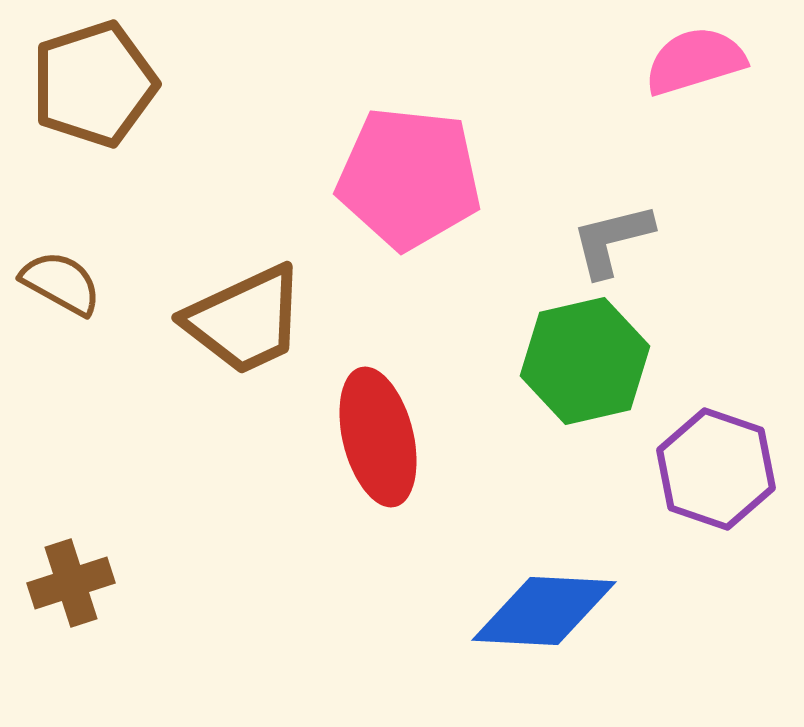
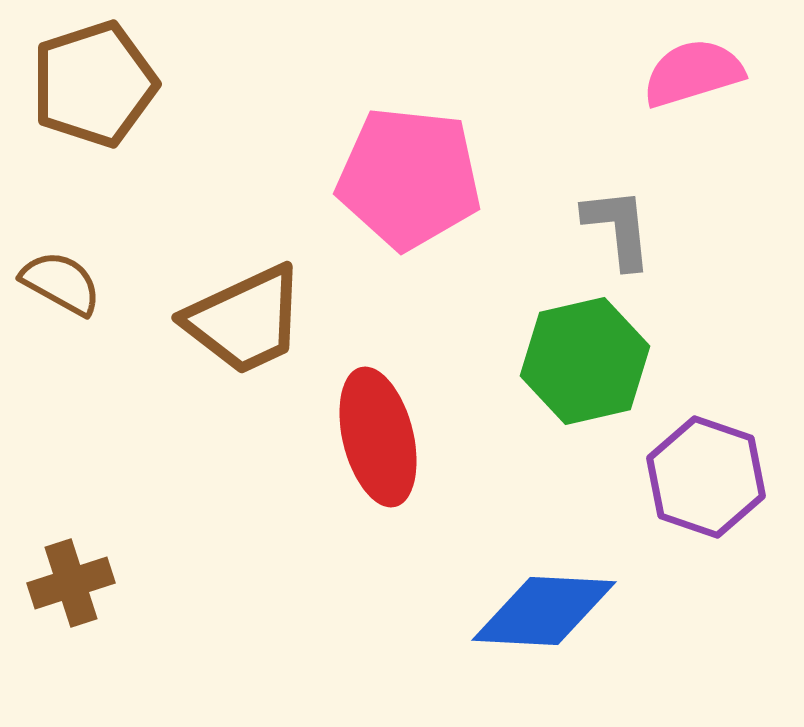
pink semicircle: moved 2 px left, 12 px down
gray L-shape: moved 6 px right, 12 px up; rotated 98 degrees clockwise
purple hexagon: moved 10 px left, 8 px down
